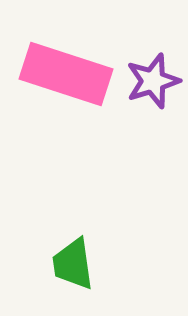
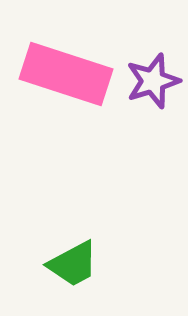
green trapezoid: rotated 110 degrees counterclockwise
